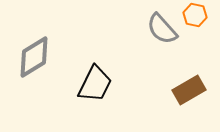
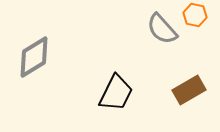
black trapezoid: moved 21 px right, 9 px down
